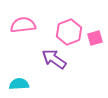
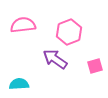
pink square: moved 28 px down
purple arrow: moved 1 px right
